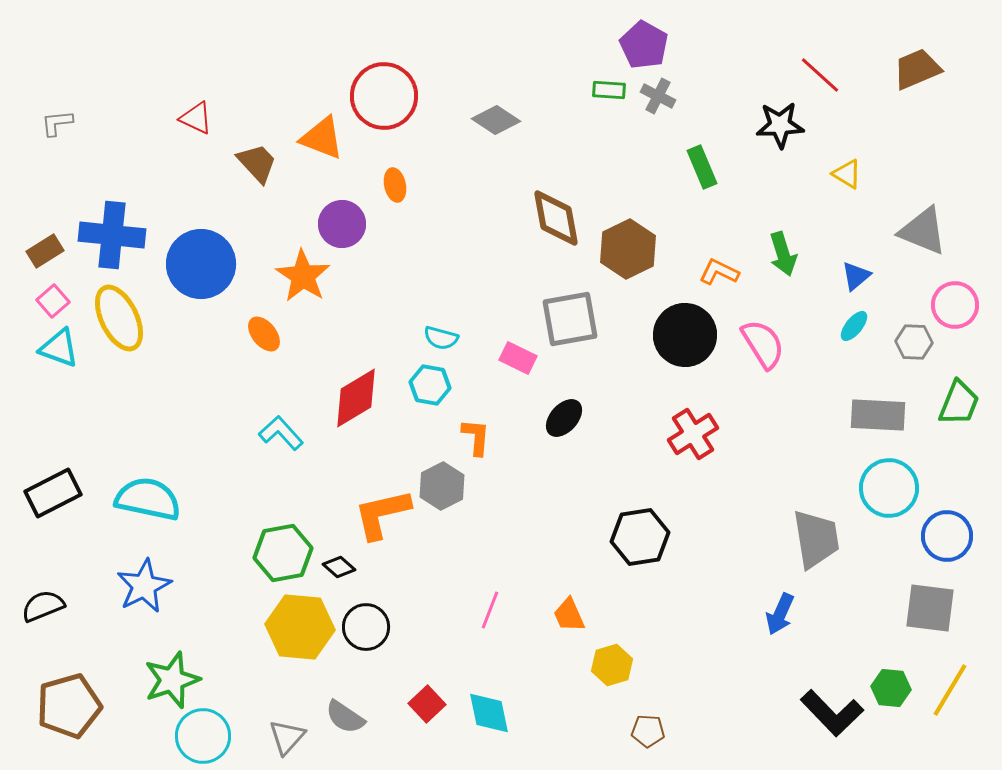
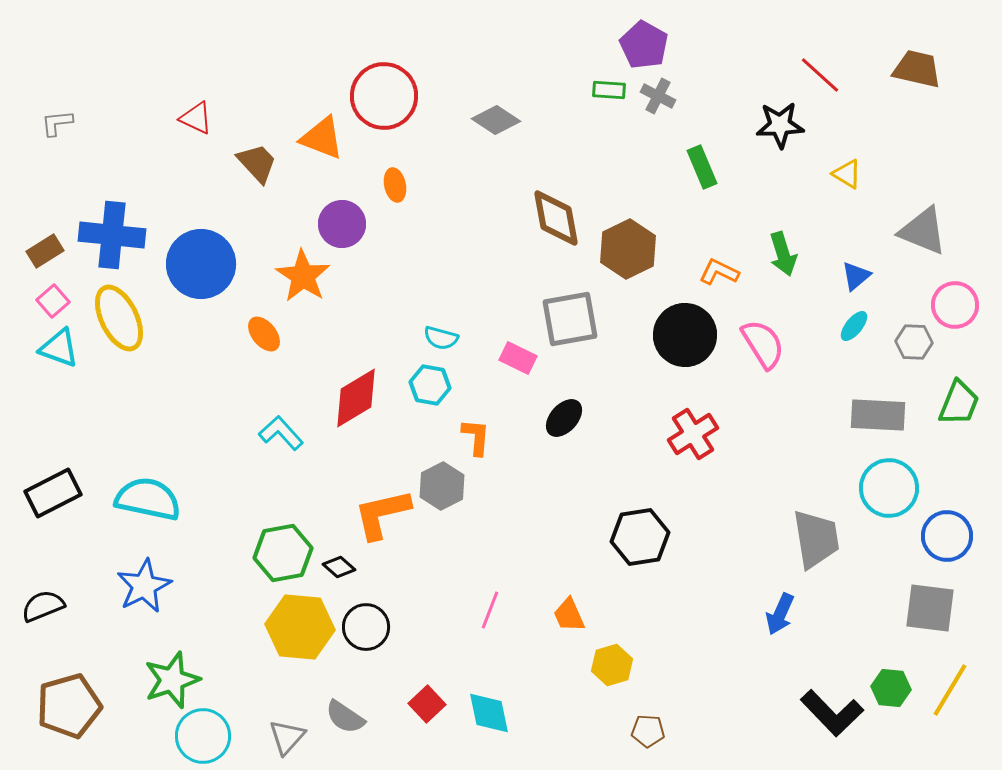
brown trapezoid at (917, 69): rotated 36 degrees clockwise
